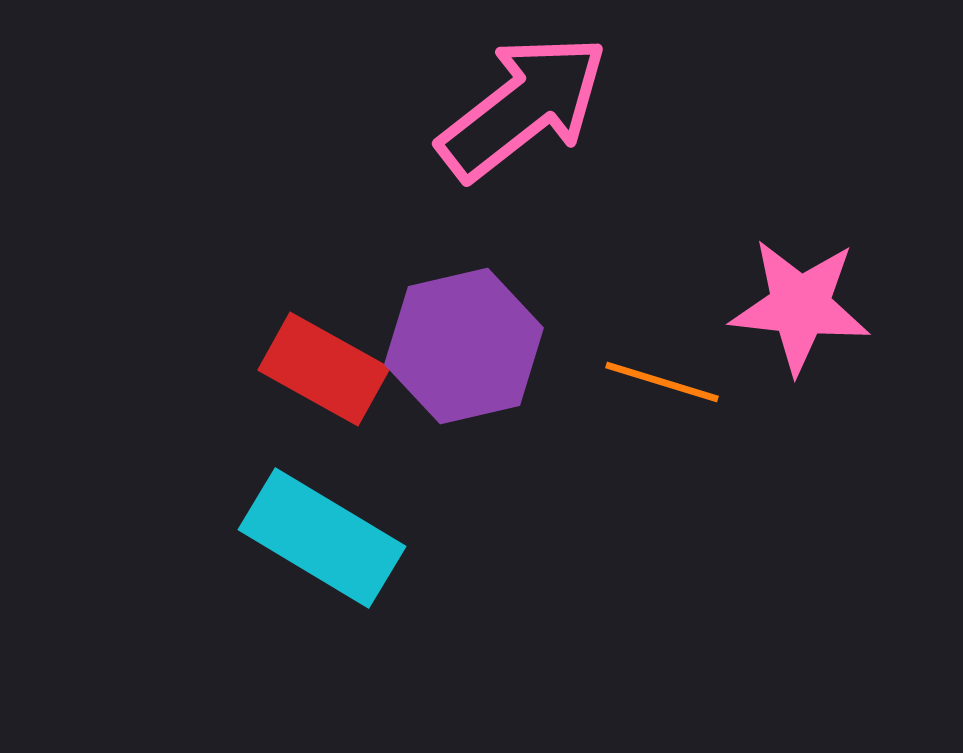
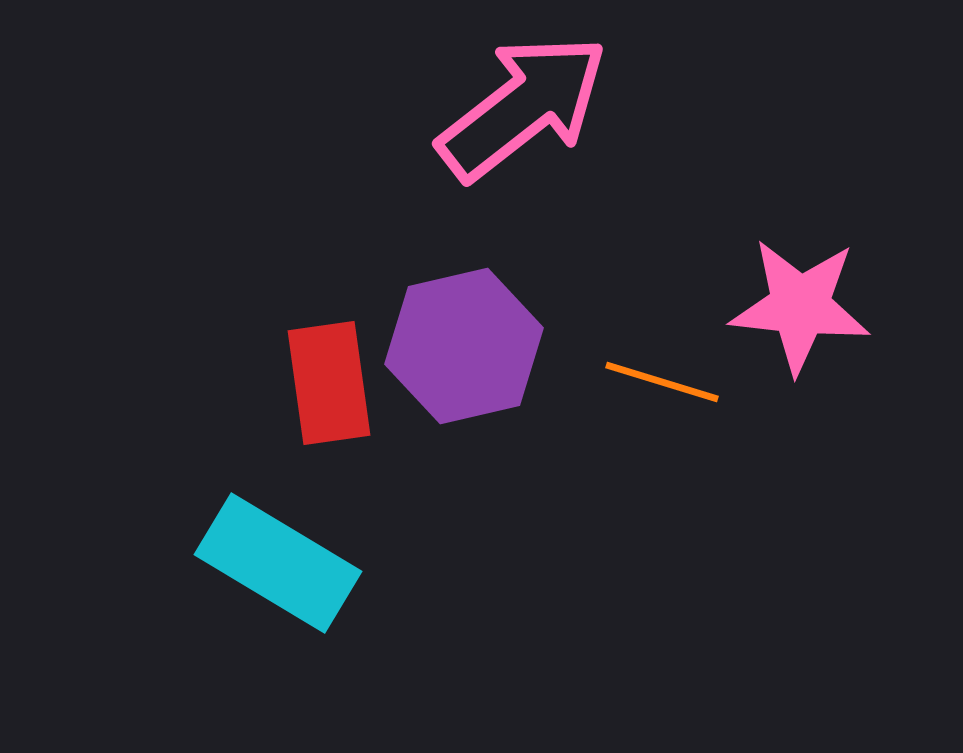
red rectangle: moved 5 px right, 14 px down; rotated 53 degrees clockwise
cyan rectangle: moved 44 px left, 25 px down
